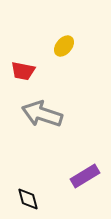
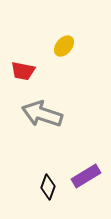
purple rectangle: moved 1 px right
black diamond: moved 20 px right, 12 px up; rotated 35 degrees clockwise
